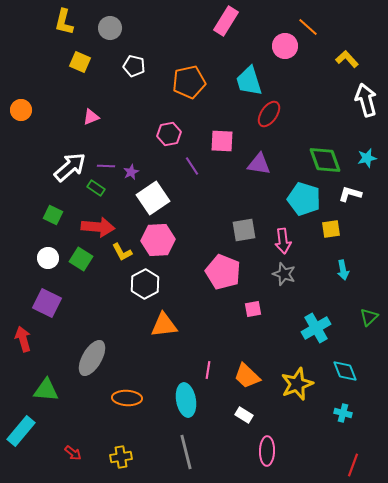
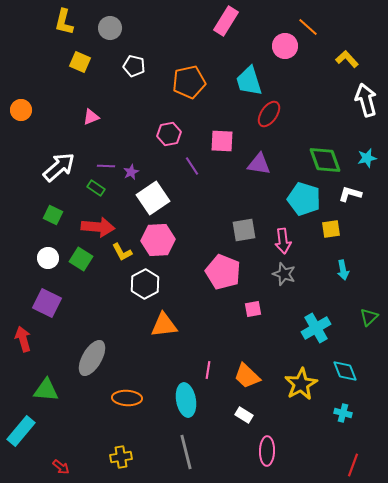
white arrow at (70, 167): moved 11 px left
yellow star at (297, 384): moved 4 px right; rotated 8 degrees counterclockwise
red arrow at (73, 453): moved 12 px left, 14 px down
